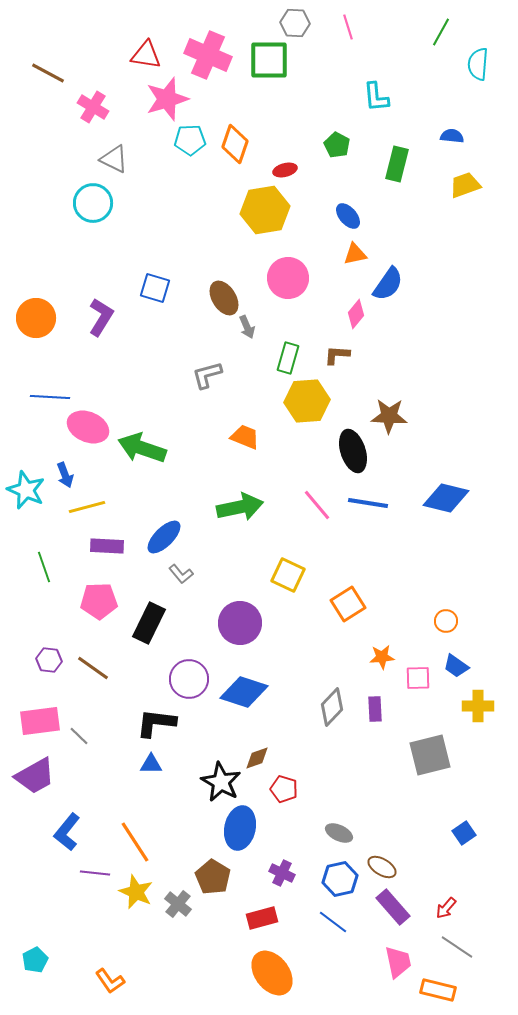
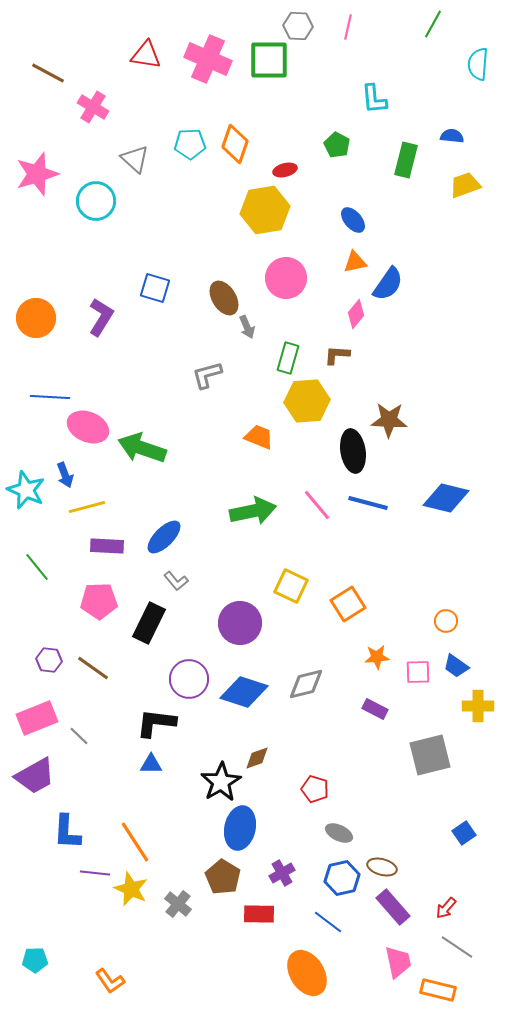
gray hexagon at (295, 23): moved 3 px right, 3 px down
pink line at (348, 27): rotated 30 degrees clockwise
green line at (441, 32): moved 8 px left, 8 px up
pink cross at (208, 55): moved 4 px down
cyan L-shape at (376, 97): moved 2 px left, 2 px down
pink star at (167, 99): moved 130 px left, 75 px down
cyan pentagon at (190, 140): moved 4 px down
gray triangle at (114, 159): moved 21 px right; rotated 16 degrees clockwise
green rectangle at (397, 164): moved 9 px right, 4 px up
cyan circle at (93, 203): moved 3 px right, 2 px up
blue ellipse at (348, 216): moved 5 px right, 4 px down
orange triangle at (355, 254): moved 8 px down
pink circle at (288, 278): moved 2 px left
brown star at (389, 416): moved 4 px down
orange trapezoid at (245, 437): moved 14 px right
black ellipse at (353, 451): rotated 9 degrees clockwise
blue line at (368, 503): rotated 6 degrees clockwise
green arrow at (240, 507): moved 13 px right, 4 px down
green line at (44, 567): moved 7 px left; rotated 20 degrees counterclockwise
gray L-shape at (181, 574): moved 5 px left, 7 px down
yellow square at (288, 575): moved 3 px right, 11 px down
orange star at (382, 657): moved 5 px left
pink square at (418, 678): moved 6 px up
gray diamond at (332, 707): moved 26 px left, 23 px up; rotated 33 degrees clockwise
purple rectangle at (375, 709): rotated 60 degrees counterclockwise
pink rectangle at (40, 721): moved 3 px left, 3 px up; rotated 15 degrees counterclockwise
black star at (221, 782): rotated 12 degrees clockwise
red pentagon at (284, 789): moved 31 px right
blue L-shape at (67, 832): rotated 36 degrees counterclockwise
brown ellipse at (382, 867): rotated 16 degrees counterclockwise
purple cross at (282, 873): rotated 35 degrees clockwise
brown pentagon at (213, 877): moved 10 px right
blue hexagon at (340, 879): moved 2 px right, 1 px up
yellow star at (136, 892): moved 5 px left, 3 px up
red rectangle at (262, 918): moved 3 px left, 4 px up; rotated 16 degrees clockwise
blue line at (333, 922): moved 5 px left
cyan pentagon at (35, 960): rotated 25 degrees clockwise
orange ellipse at (272, 973): moved 35 px right; rotated 6 degrees clockwise
